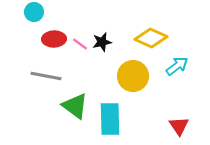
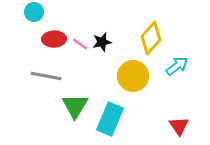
yellow diamond: rotated 72 degrees counterclockwise
green triangle: rotated 24 degrees clockwise
cyan rectangle: rotated 24 degrees clockwise
